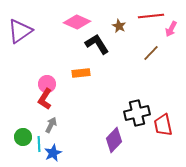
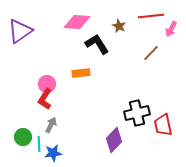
pink diamond: rotated 20 degrees counterclockwise
blue star: rotated 18 degrees clockwise
